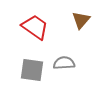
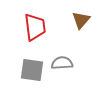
red trapezoid: rotated 48 degrees clockwise
gray semicircle: moved 2 px left
